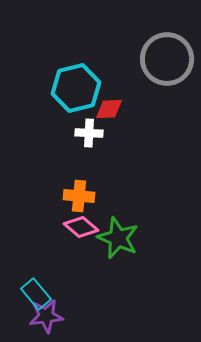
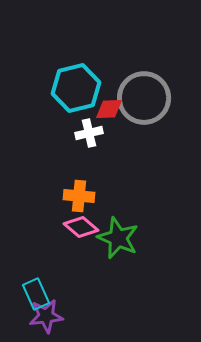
gray circle: moved 23 px left, 39 px down
white cross: rotated 16 degrees counterclockwise
cyan rectangle: rotated 16 degrees clockwise
